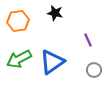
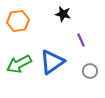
black star: moved 8 px right, 1 px down
purple line: moved 7 px left
green arrow: moved 5 px down
gray circle: moved 4 px left, 1 px down
